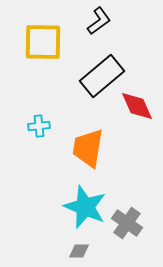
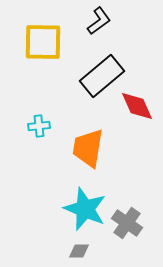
cyan star: moved 2 px down
